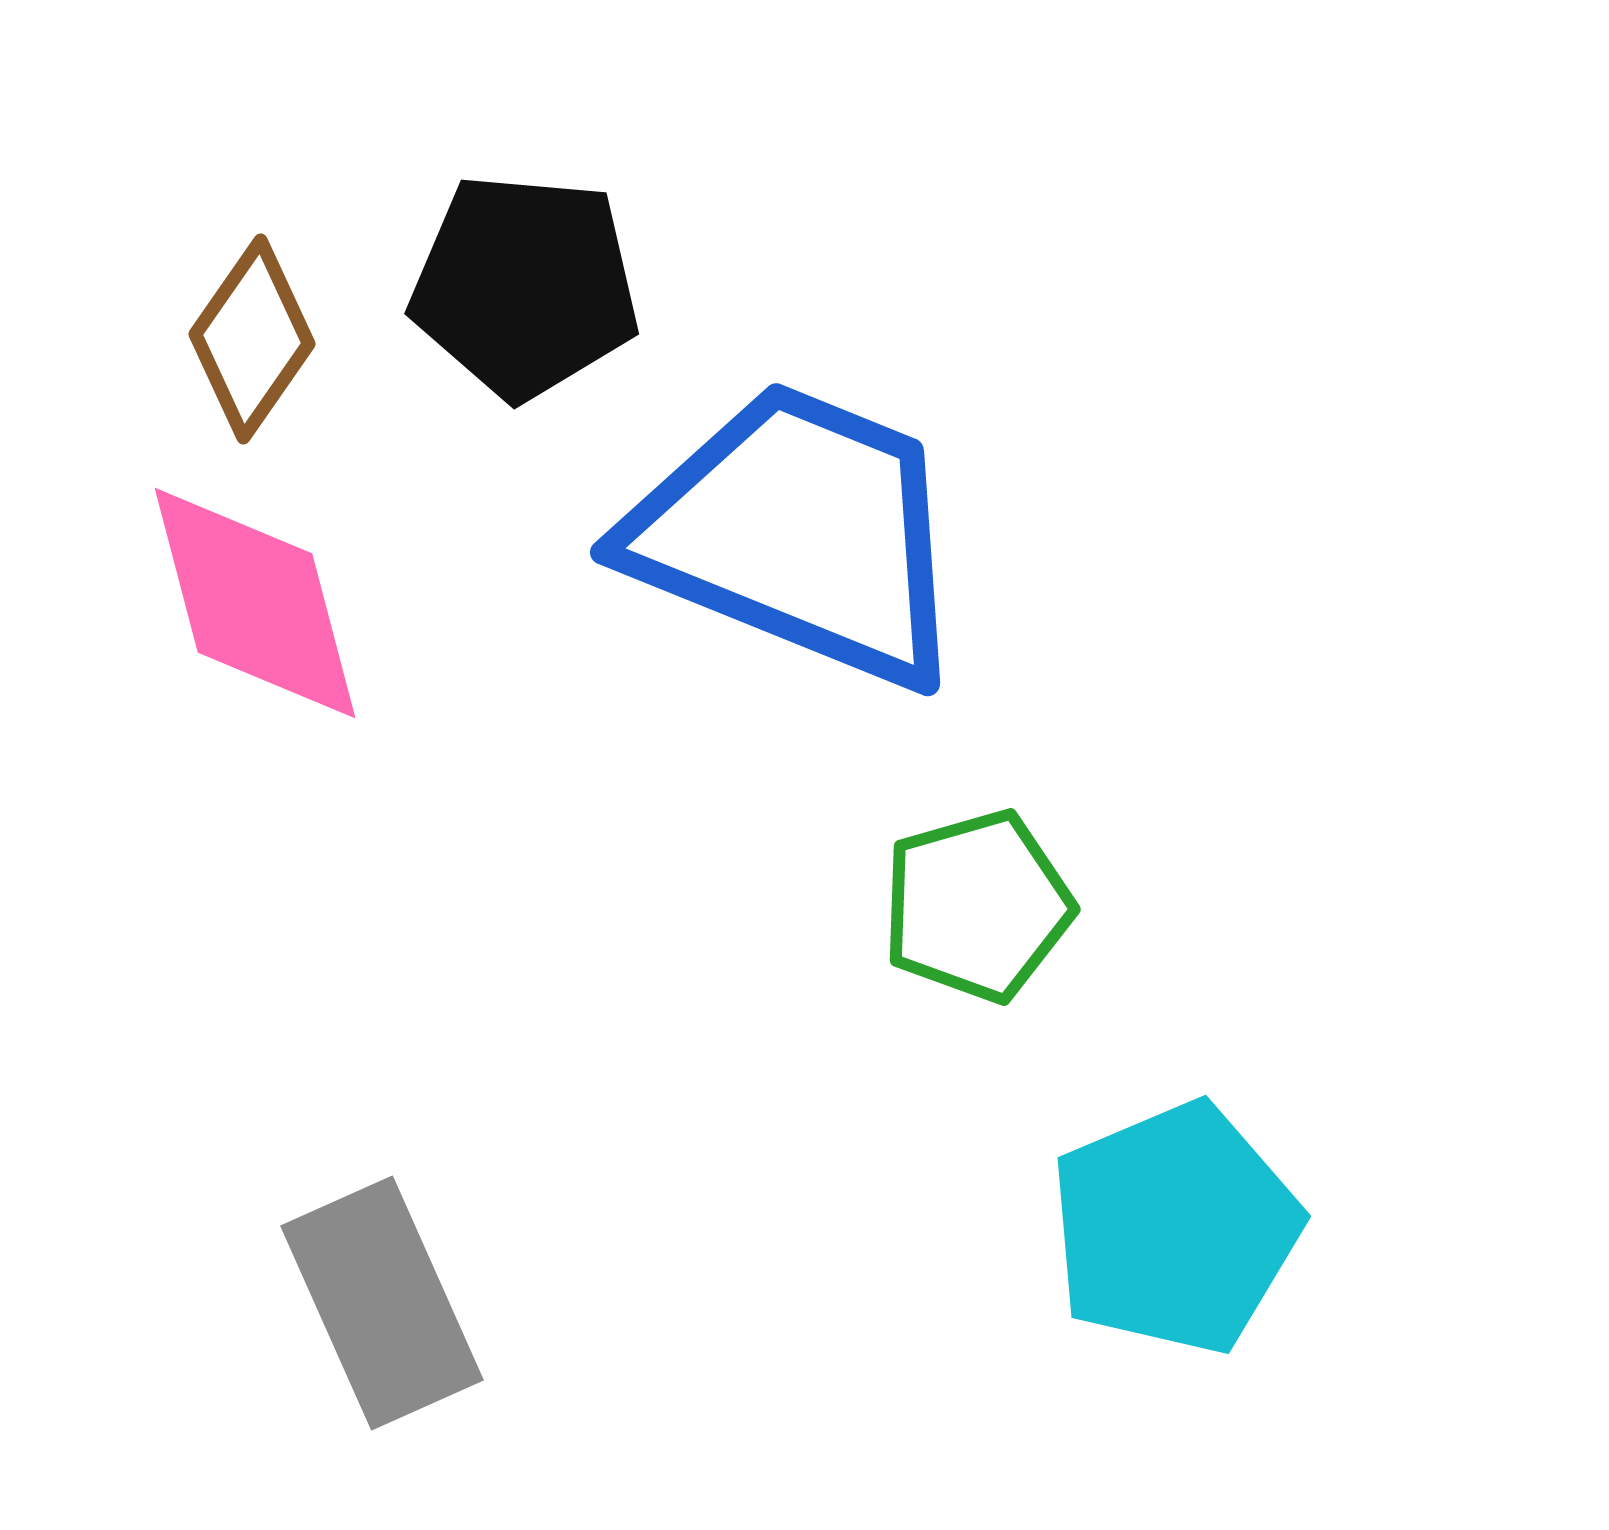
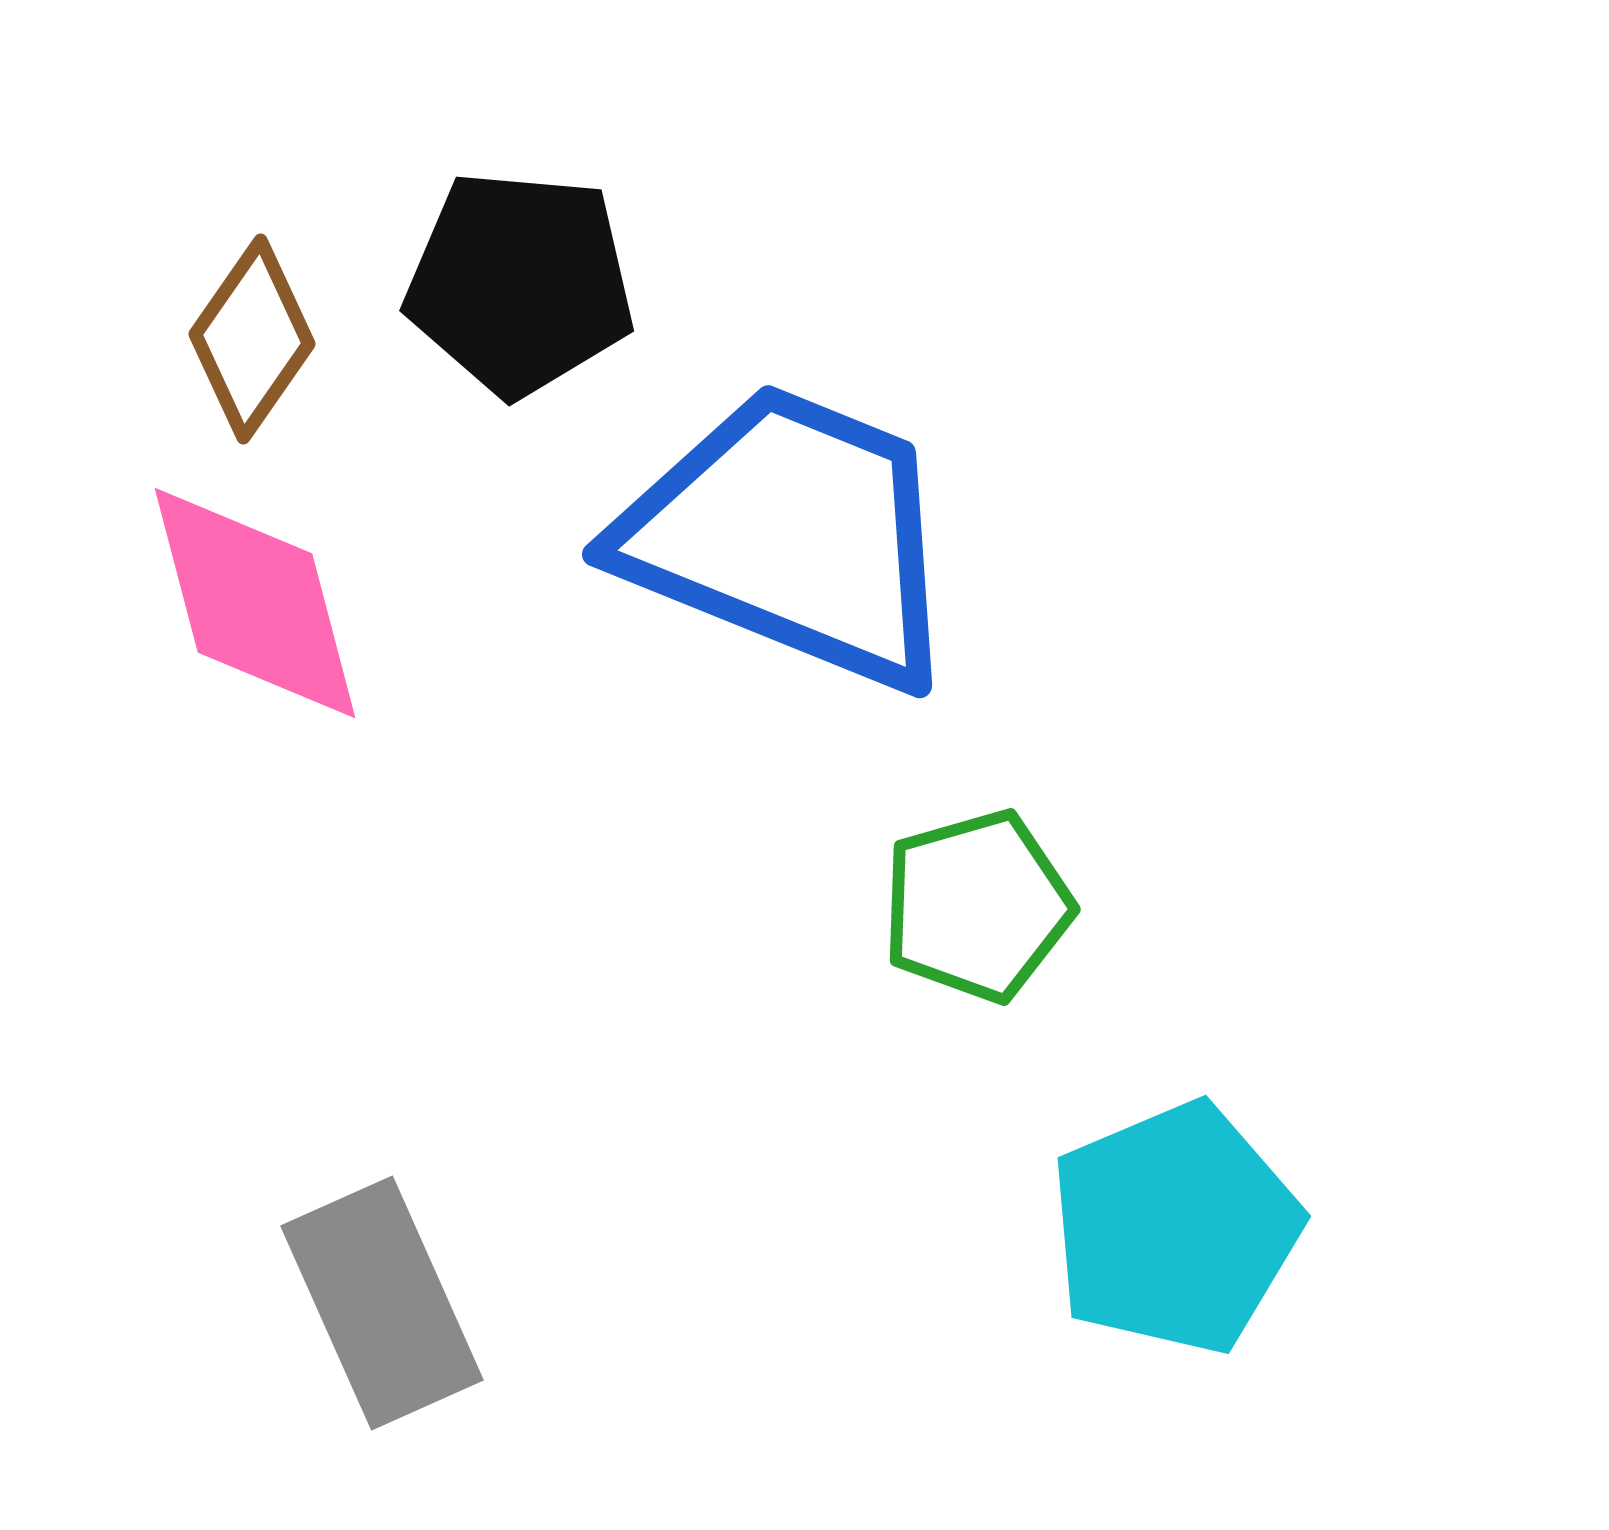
black pentagon: moved 5 px left, 3 px up
blue trapezoid: moved 8 px left, 2 px down
